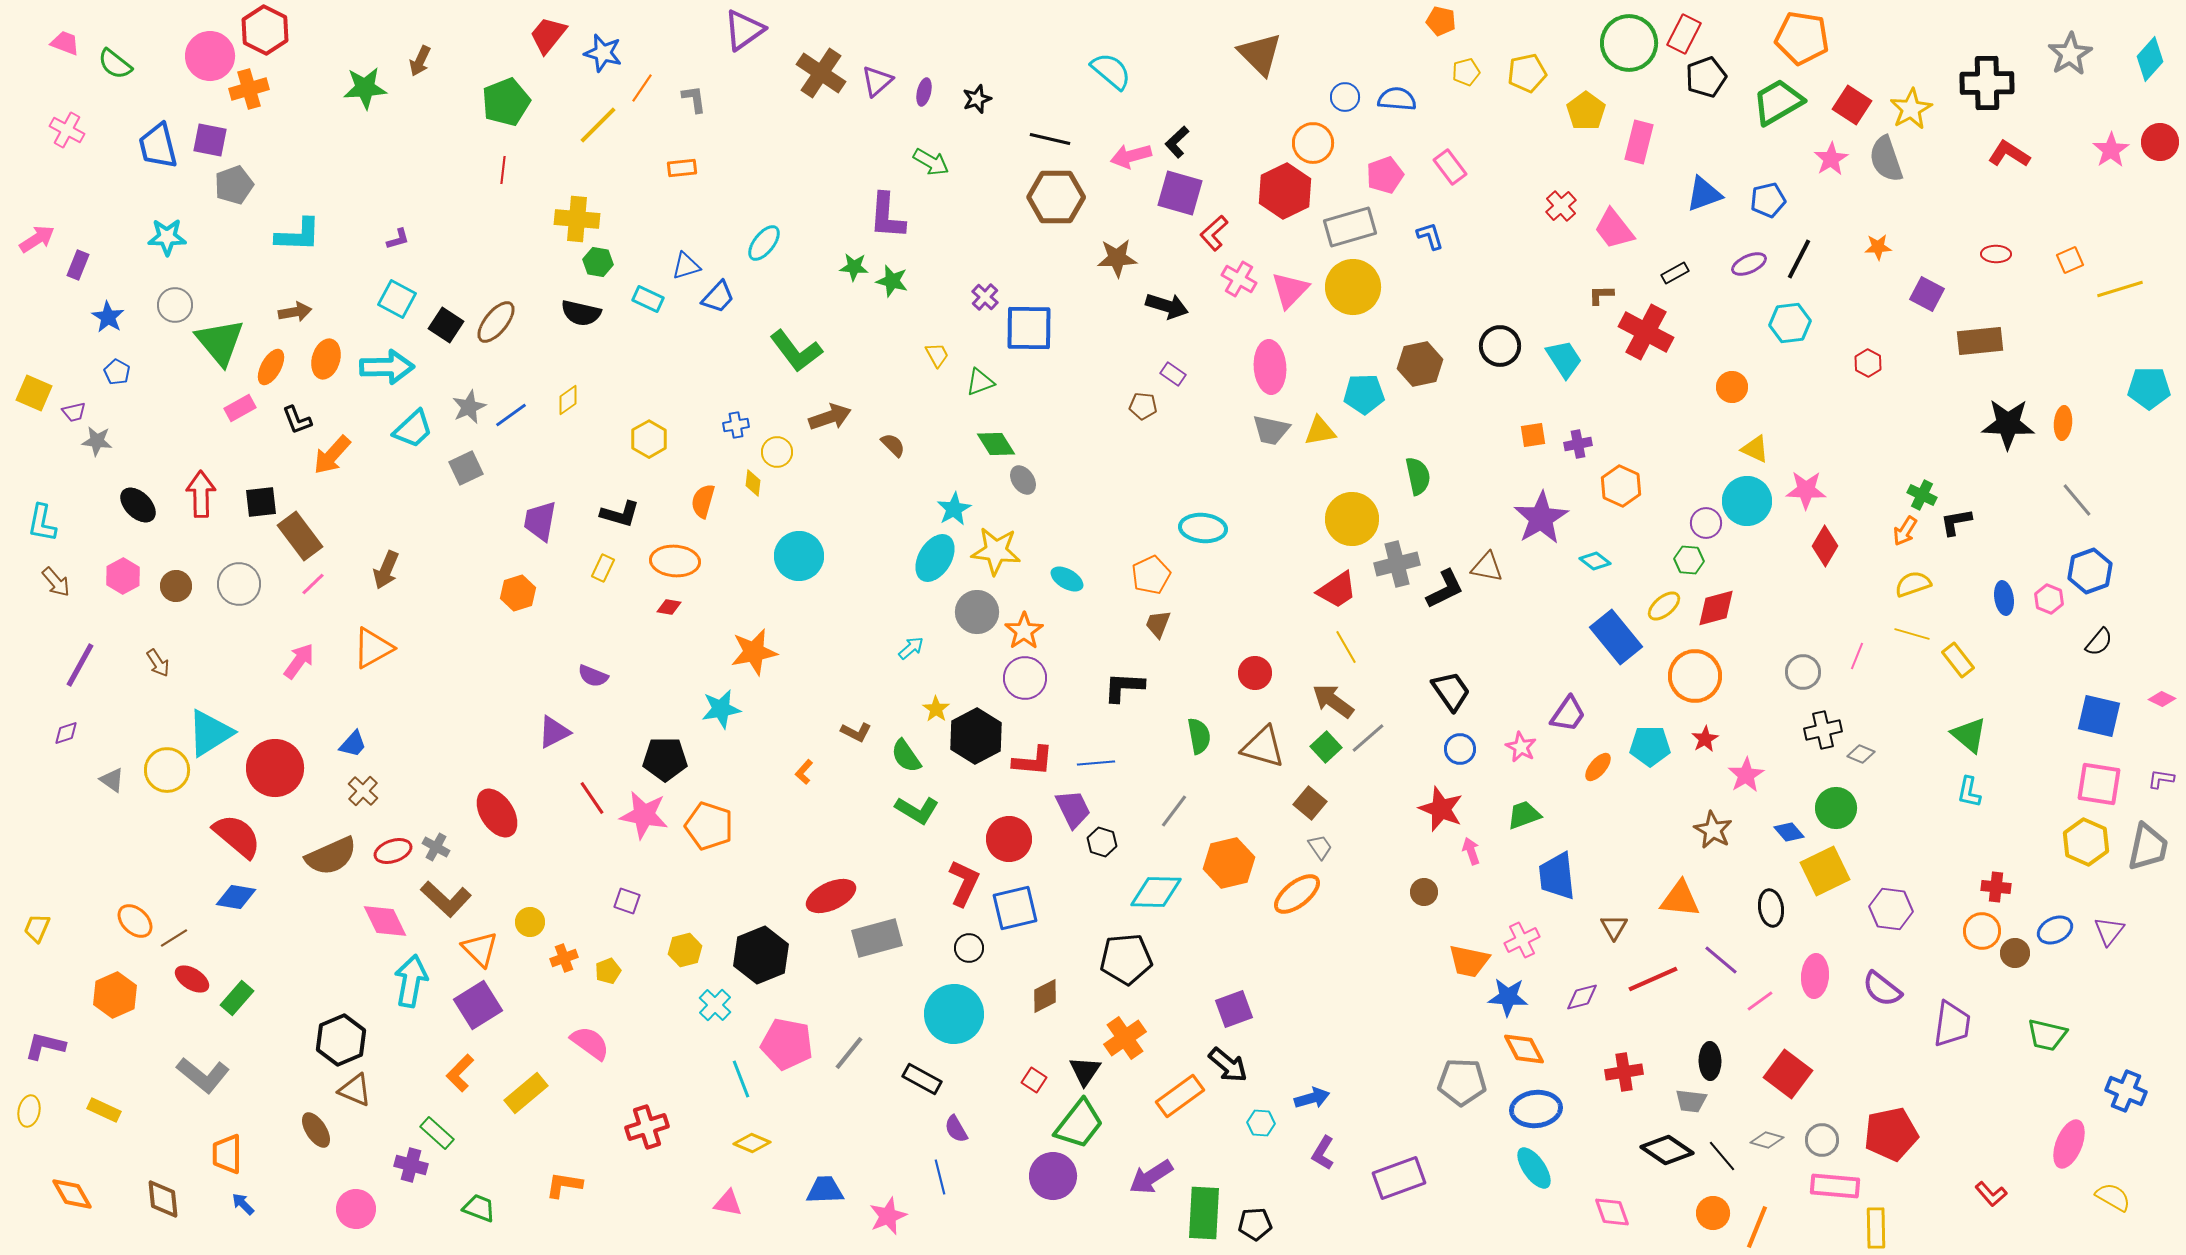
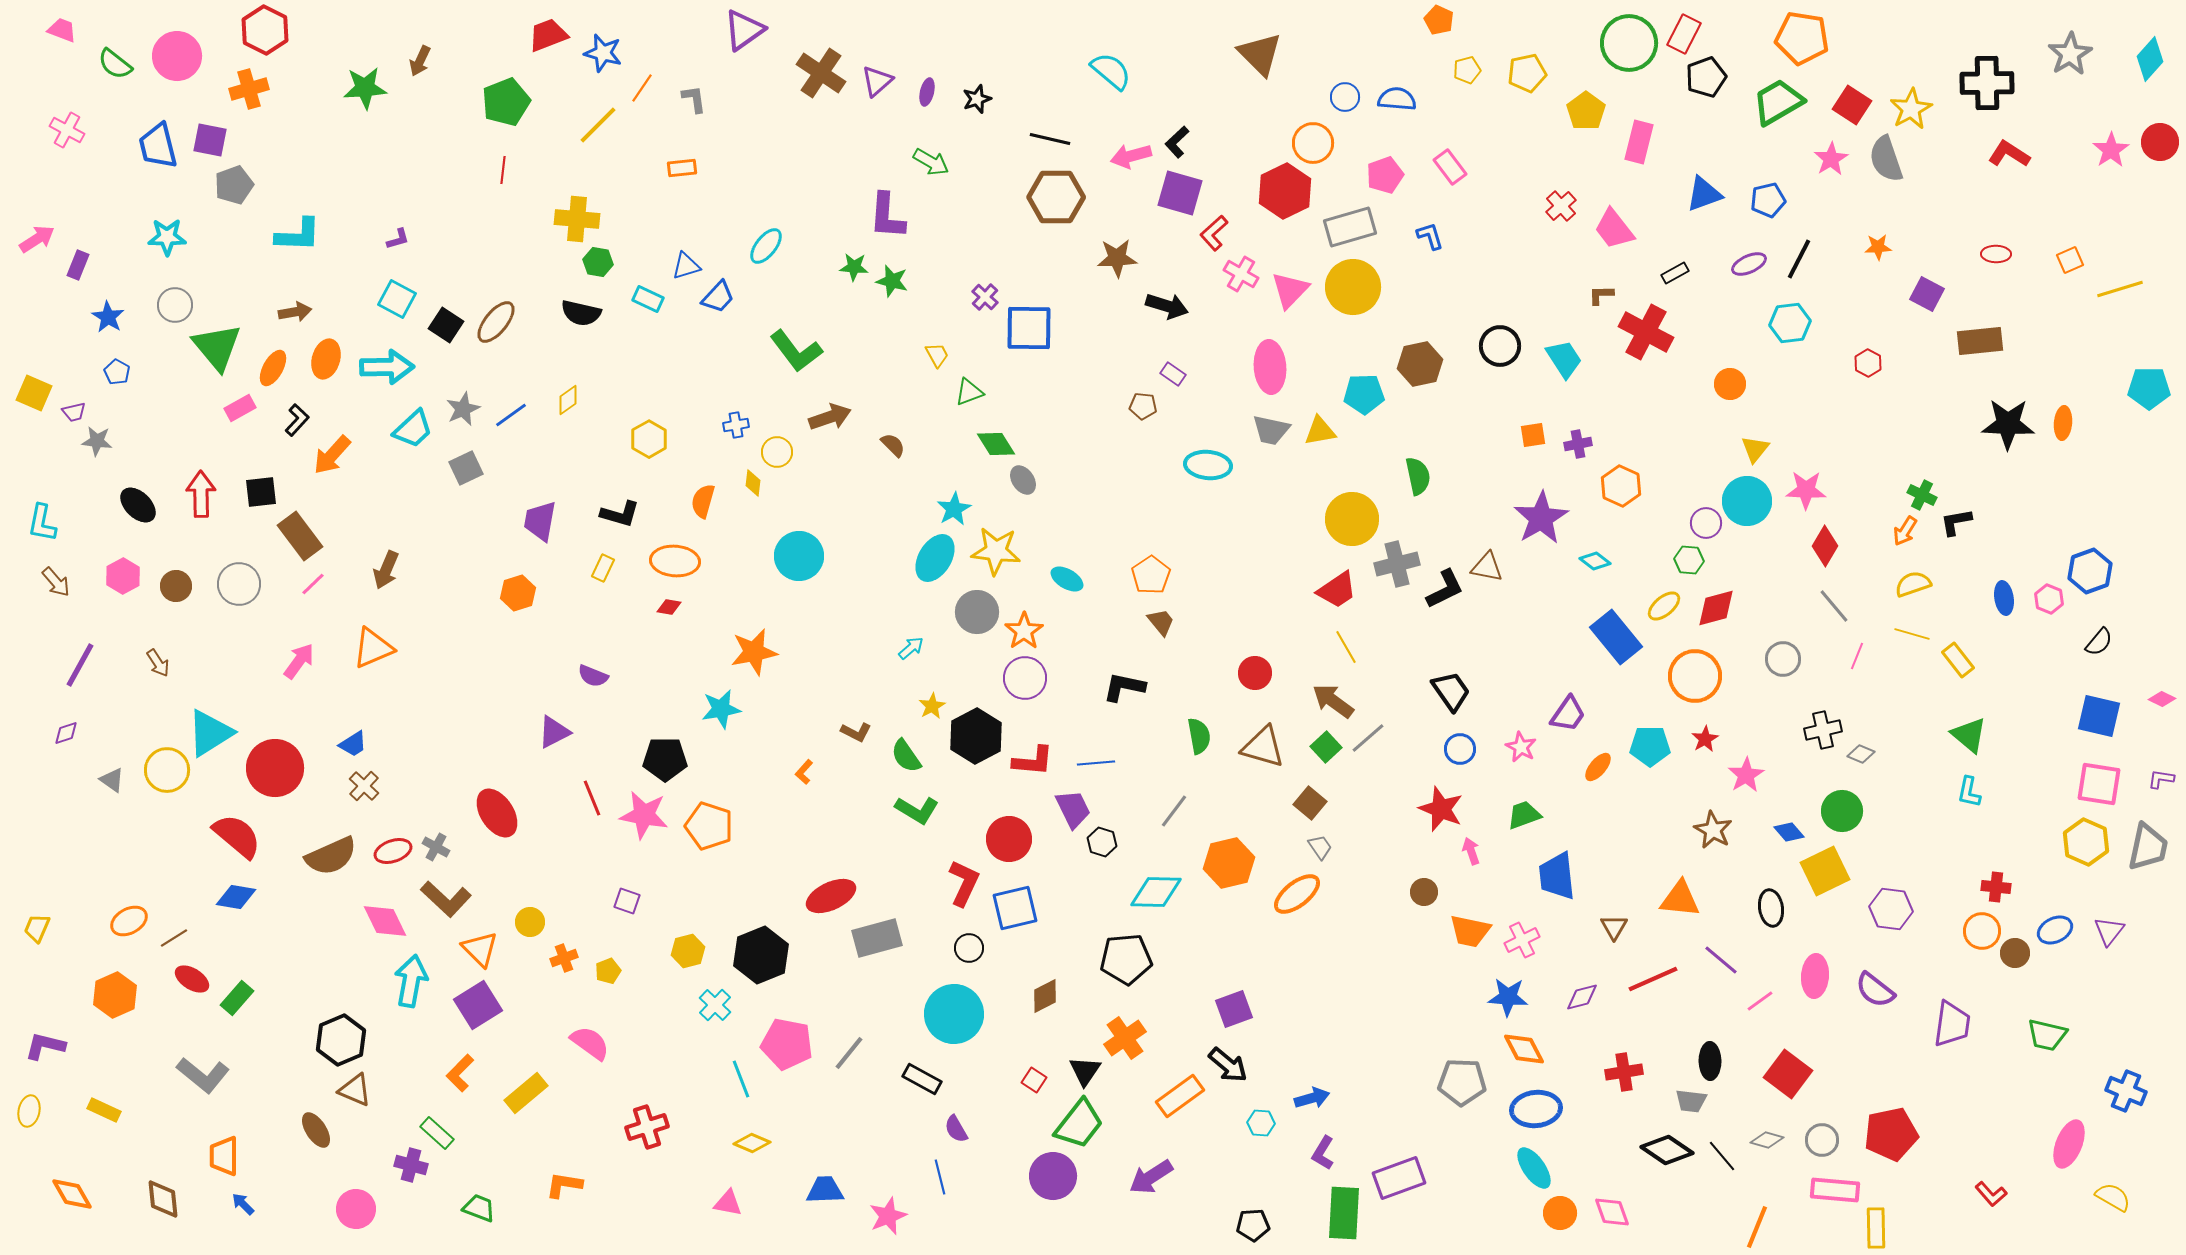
orange pentagon at (1441, 21): moved 2 px left, 1 px up; rotated 12 degrees clockwise
red trapezoid at (548, 35): rotated 30 degrees clockwise
pink trapezoid at (65, 43): moved 3 px left, 13 px up
pink circle at (210, 56): moved 33 px left
yellow pentagon at (1466, 72): moved 1 px right, 2 px up
purple ellipse at (924, 92): moved 3 px right
cyan ellipse at (764, 243): moved 2 px right, 3 px down
pink cross at (1239, 279): moved 2 px right, 5 px up
green triangle at (220, 342): moved 3 px left, 5 px down
orange ellipse at (271, 367): moved 2 px right, 1 px down
green triangle at (980, 382): moved 11 px left, 10 px down
orange circle at (1732, 387): moved 2 px left, 3 px up
gray star at (469, 407): moved 6 px left, 2 px down
black L-shape at (297, 420): rotated 116 degrees counterclockwise
yellow triangle at (1755, 449): rotated 44 degrees clockwise
gray line at (2077, 500): moved 243 px left, 106 px down
black square at (261, 502): moved 10 px up
cyan ellipse at (1203, 528): moved 5 px right, 63 px up
orange pentagon at (1151, 575): rotated 9 degrees counterclockwise
brown trapezoid at (1158, 624): moved 3 px right, 2 px up; rotated 120 degrees clockwise
orange triangle at (373, 648): rotated 6 degrees clockwise
gray circle at (1803, 672): moved 20 px left, 13 px up
black L-shape at (1124, 687): rotated 9 degrees clockwise
yellow star at (936, 709): moved 4 px left, 3 px up; rotated 8 degrees clockwise
blue trapezoid at (353, 744): rotated 16 degrees clockwise
brown cross at (363, 791): moved 1 px right, 5 px up
red line at (592, 798): rotated 12 degrees clockwise
green circle at (1836, 808): moved 6 px right, 3 px down
orange ellipse at (135, 921): moved 6 px left; rotated 72 degrees counterclockwise
yellow hexagon at (685, 950): moved 3 px right, 1 px down
orange trapezoid at (1469, 961): moved 1 px right, 30 px up
purple semicircle at (1882, 989): moved 7 px left, 1 px down
orange trapezoid at (227, 1154): moved 3 px left, 2 px down
pink rectangle at (1835, 1186): moved 4 px down
green rectangle at (1204, 1213): moved 140 px right
orange circle at (1713, 1213): moved 153 px left
black pentagon at (1255, 1224): moved 2 px left, 1 px down
